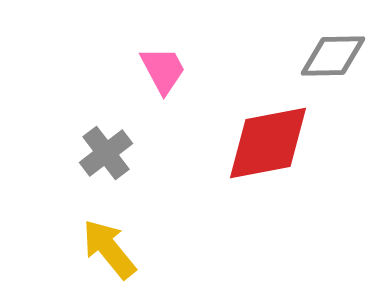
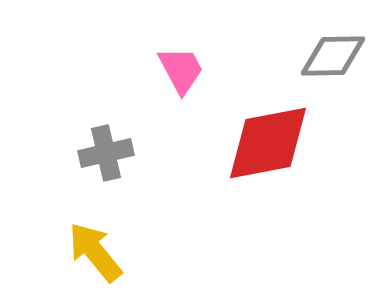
pink trapezoid: moved 18 px right
gray cross: rotated 24 degrees clockwise
yellow arrow: moved 14 px left, 3 px down
